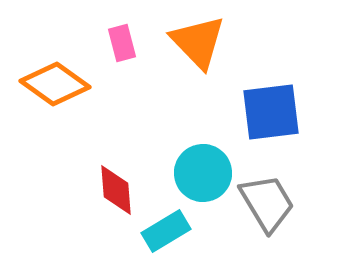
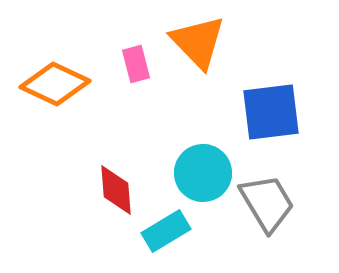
pink rectangle: moved 14 px right, 21 px down
orange diamond: rotated 10 degrees counterclockwise
